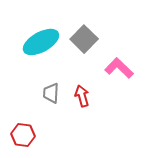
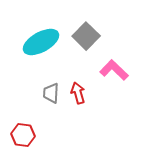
gray square: moved 2 px right, 3 px up
pink L-shape: moved 5 px left, 2 px down
red arrow: moved 4 px left, 3 px up
